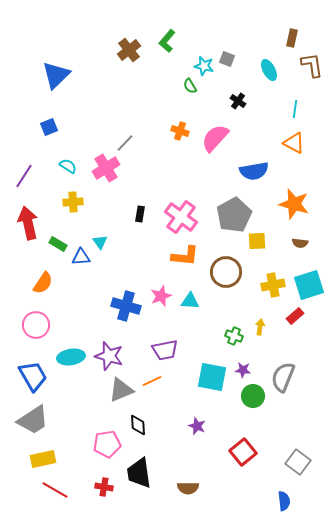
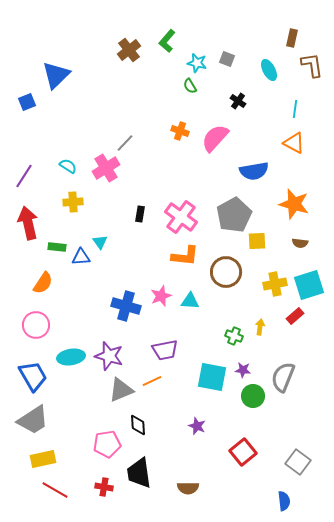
cyan star at (204, 66): moved 7 px left, 3 px up
blue square at (49, 127): moved 22 px left, 25 px up
green rectangle at (58, 244): moved 1 px left, 3 px down; rotated 24 degrees counterclockwise
yellow cross at (273, 285): moved 2 px right, 1 px up
